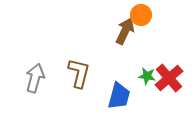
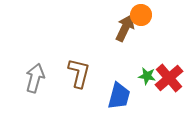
brown arrow: moved 3 px up
